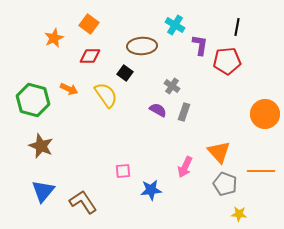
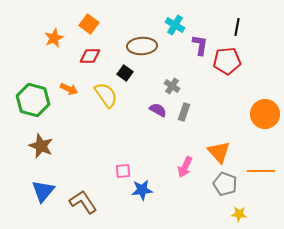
blue star: moved 9 px left
